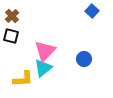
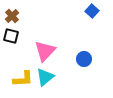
cyan triangle: moved 2 px right, 9 px down
